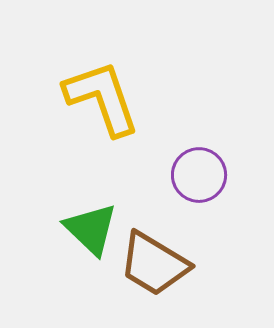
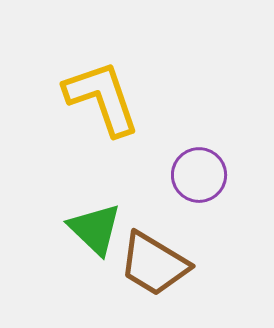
green triangle: moved 4 px right
